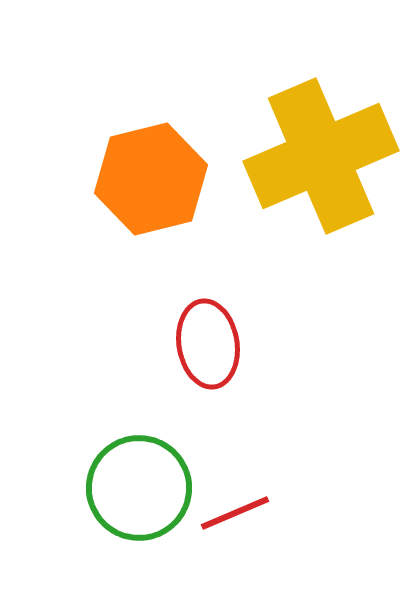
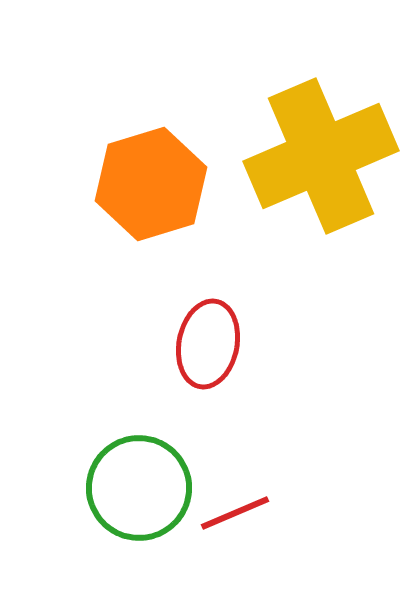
orange hexagon: moved 5 px down; rotated 3 degrees counterclockwise
red ellipse: rotated 20 degrees clockwise
